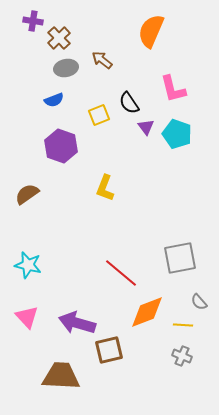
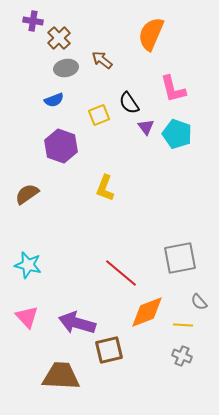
orange semicircle: moved 3 px down
